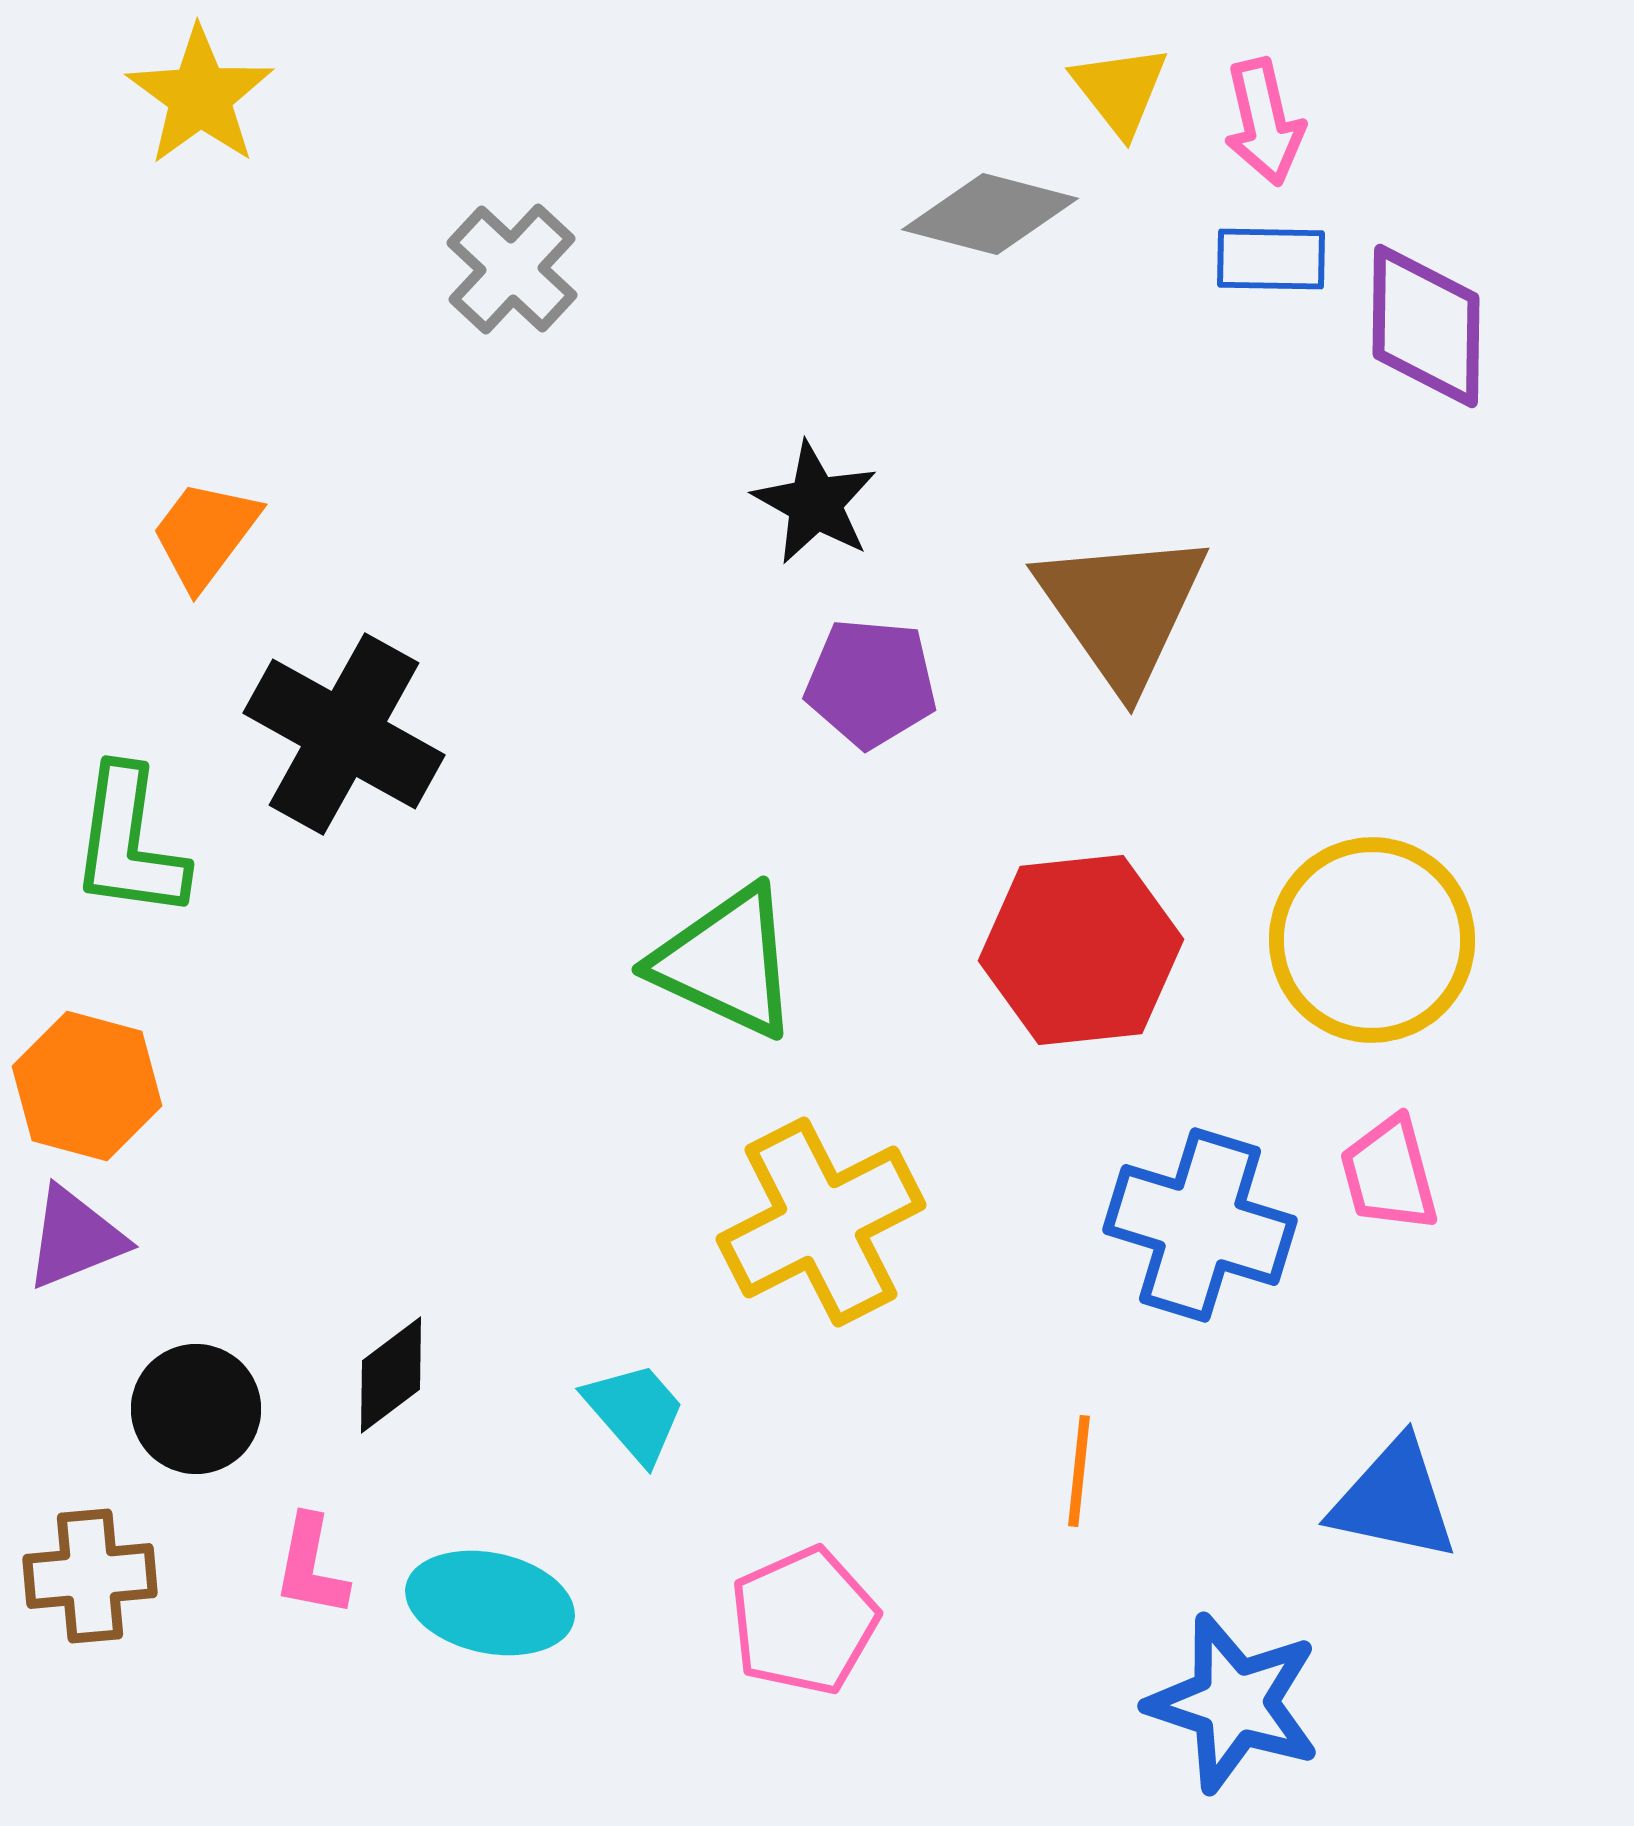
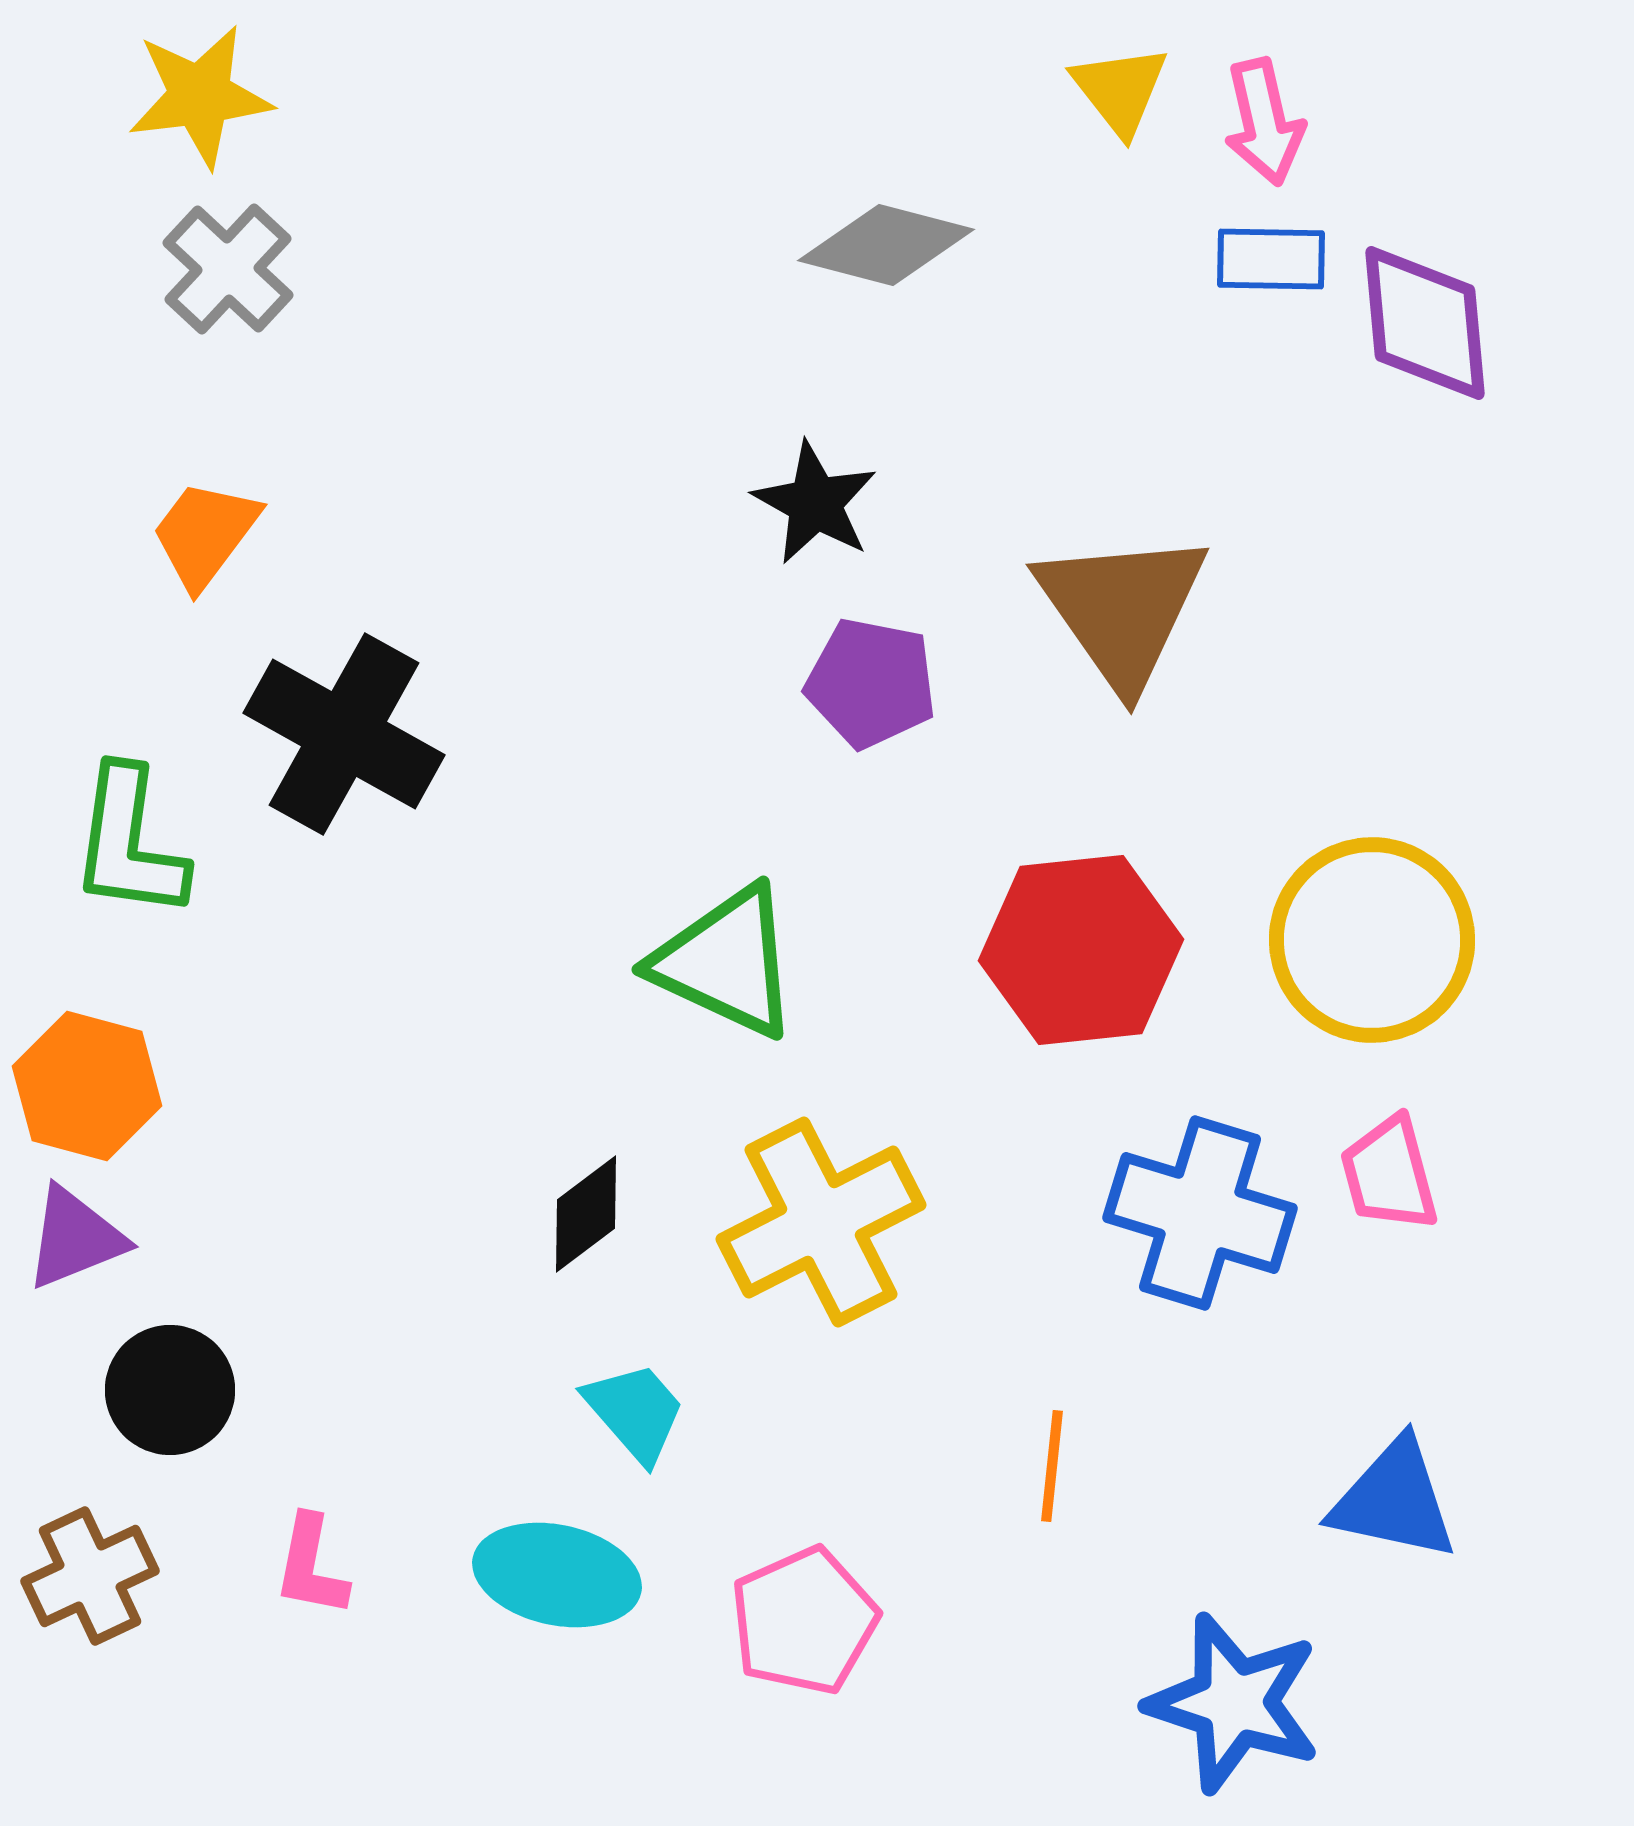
yellow star: rotated 29 degrees clockwise
gray diamond: moved 104 px left, 31 px down
gray cross: moved 284 px left
purple diamond: moved 1 px left, 3 px up; rotated 6 degrees counterclockwise
purple pentagon: rotated 6 degrees clockwise
blue cross: moved 12 px up
black diamond: moved 195 px right, 161 px up
black circle: moved 26 px left, 19 px up
orange line: moved 27 px left, 5 px up
brown cross: rotated 20 degrees counterclockwise
cyan ellipse: moved 67 px right, 28 px up
